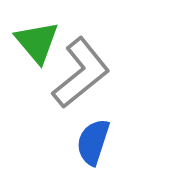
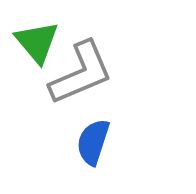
gray L-shape: rotated 16 degrees clockwise
